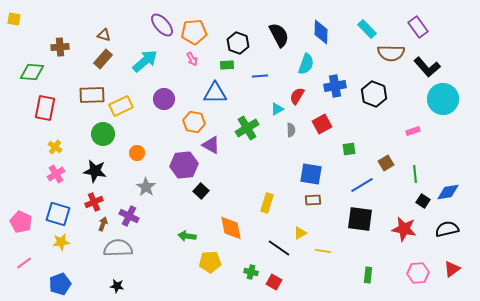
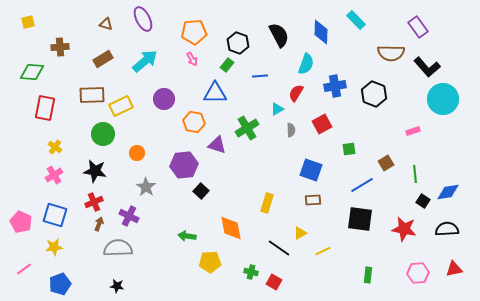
yellow square at (14, 19): moved 14 px right, 3 px down; rotated 24 degrees counterclockwise
purple ellipse at (162, 25): moved 19 px left, 6 px up; rotated 15 degrees clockwise
cyan rectangle at (367, 29): moved 11 px left, 9 px up
brown triangle at (104, 35): moved 2 px right, 11 px up
brown rectangle at (103, 59): rotated 18 degrees clockwise
green rectangle at (227, 65): rotated 48 degrees counterclockwise
red semicircle at (297, 96): moved 1 px left, 3 px up
purple triangle at (211, 145): moved 6 px right; rotated 12 degrees counterclockwise
pink cross at (56, 174): moved 2 px left, 1 px down
blue square at (311, 174): moved 4 px up; rotated 10 degrees clockwise
blue square at (58, 214): moved 3 px left, 1 px down
brown arrow at (103, 224): moved 4 px left
black semicircle at (447, 229): rotated 10 degrees clockwise
yellow star at (61, 242): moved 7 px left, 5 px down
yellow line at (323, 251): rotated 35 degrees counterclockwise
pink line at (24, 263): moved 6 px down
red triangle at (452, 269): moved 2 px right; rotated 24 degrees clockwise
